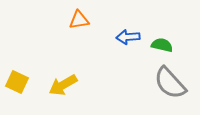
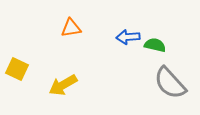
orange triangle: moved 8 px left, 8 px down
green semicircle: moved 7 px left
yellow square: moved 13 px up
